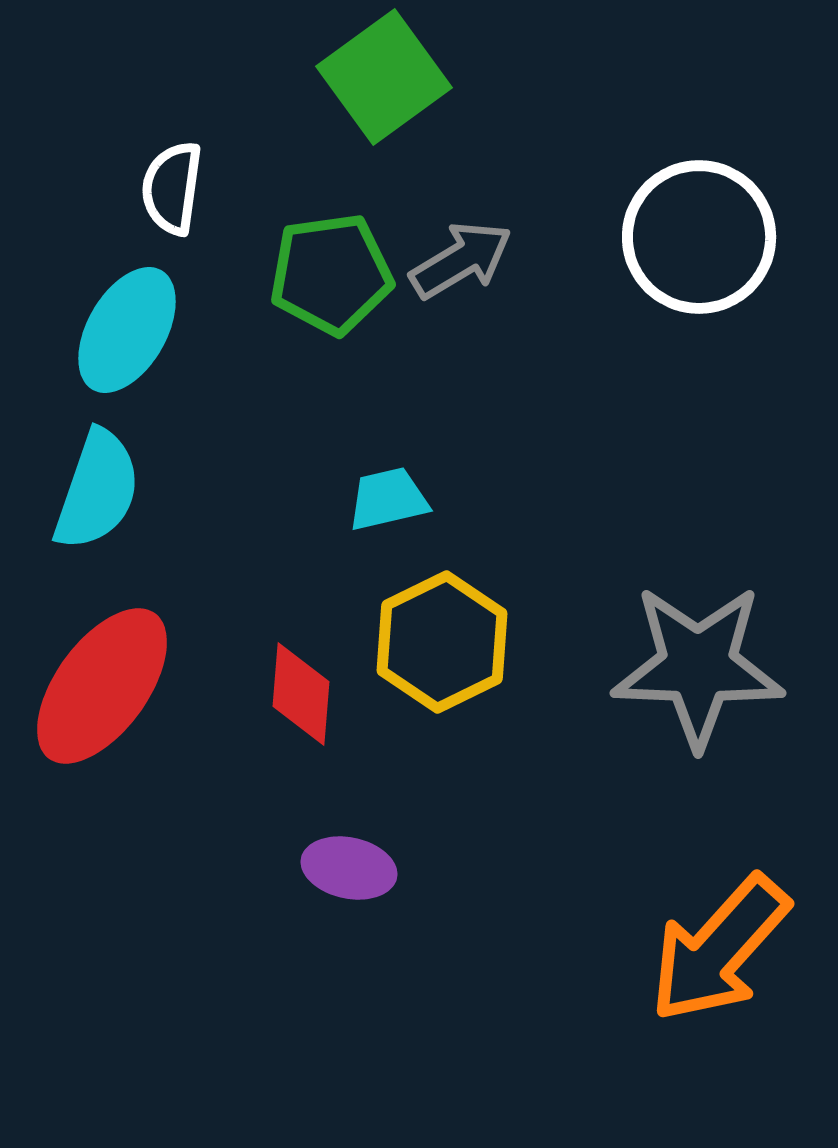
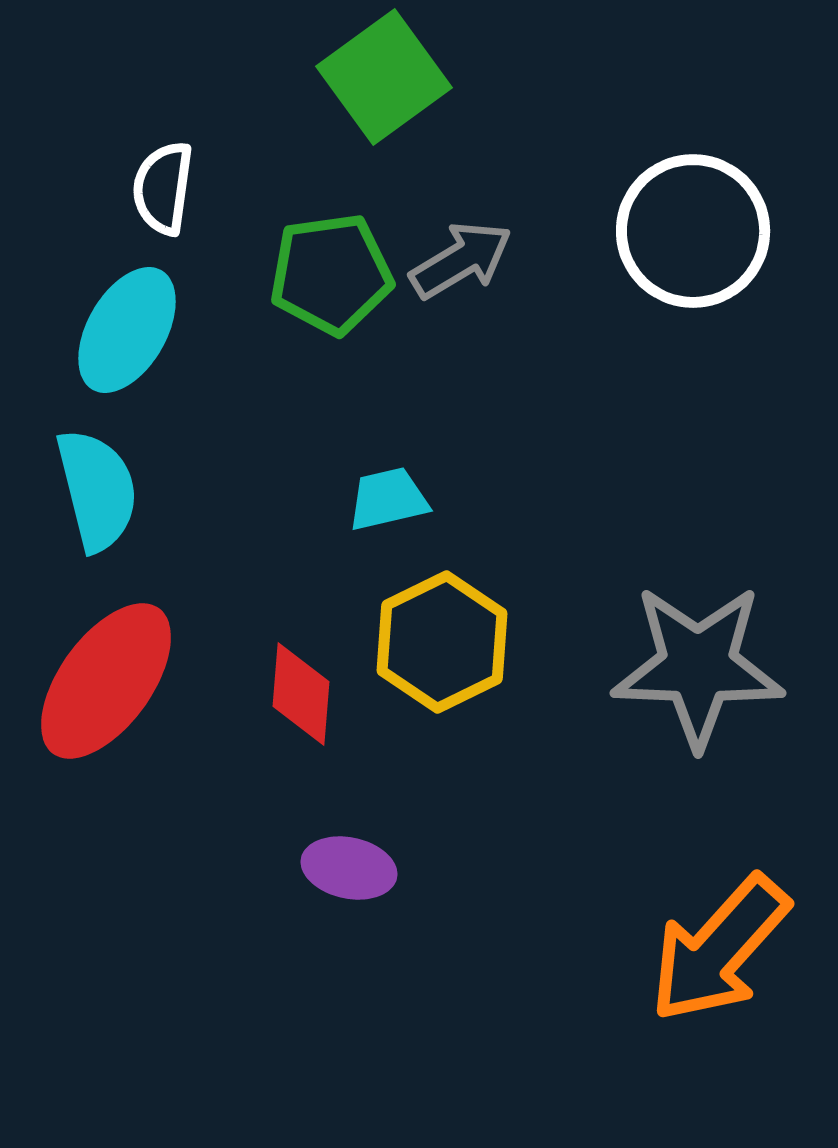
white semicircle: moved 9 px left
white circle: moved 6 px left, 6 px up
cyan semicircle: rotated 33 degrees counterclockwise
red ellipse: moved 4 px right, 5 px up
